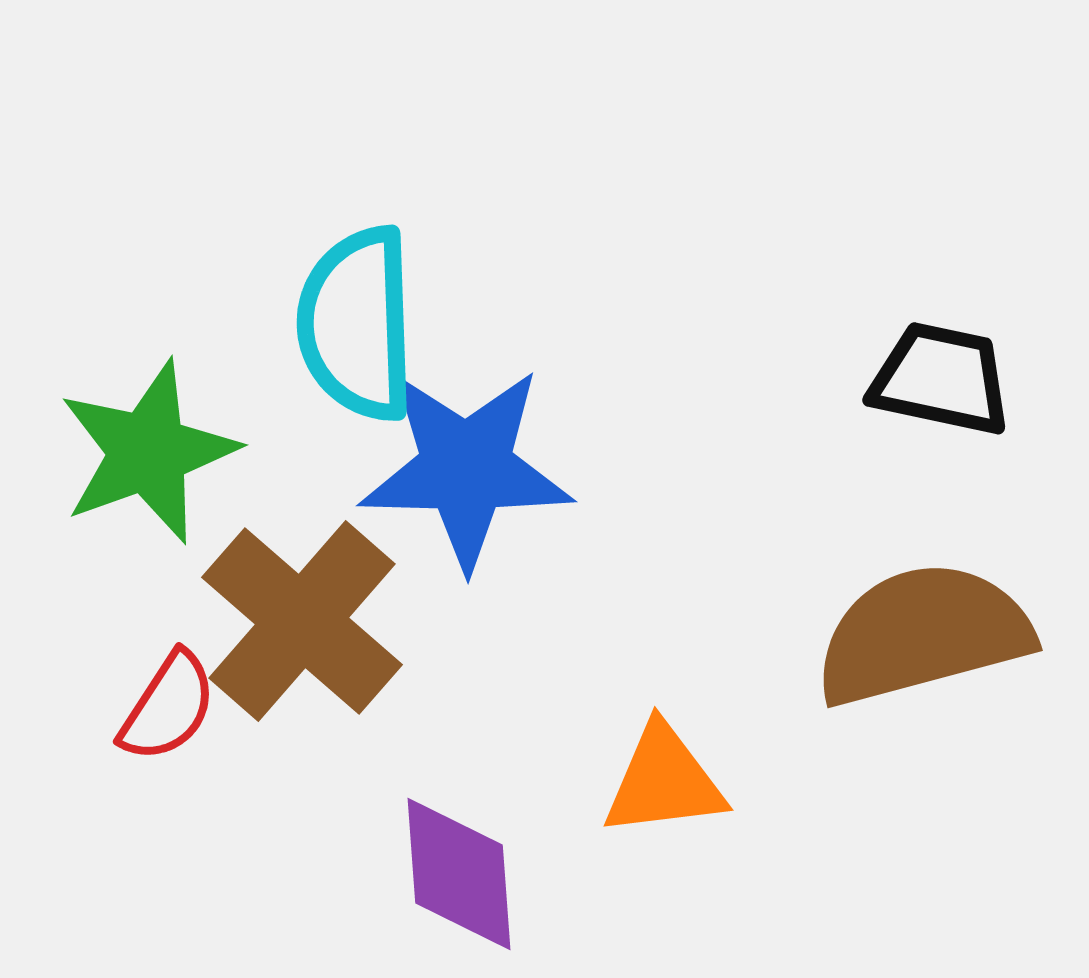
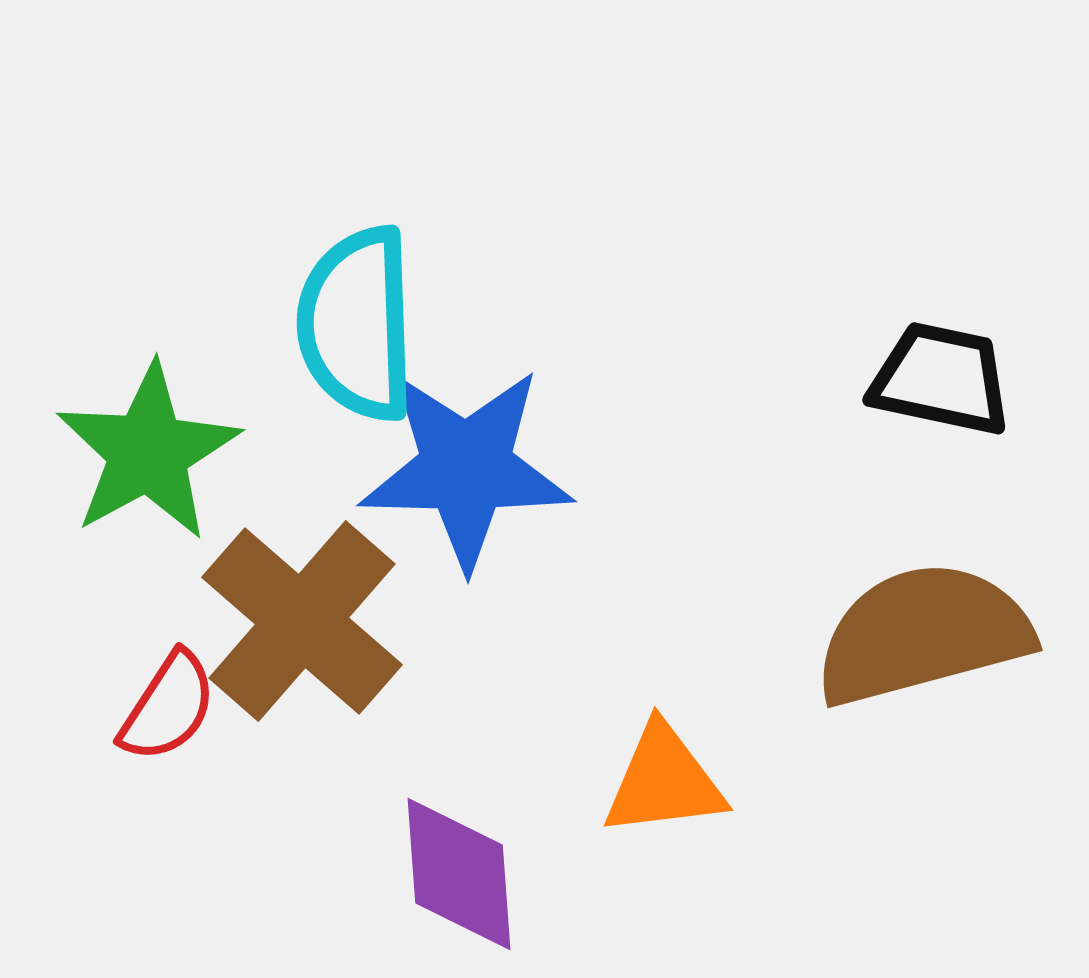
green star: rotated 9 degrees counterclockwise
